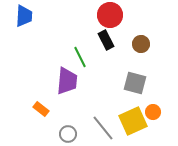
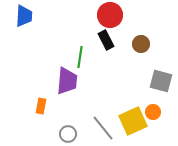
green line: rotated 35 degrees clockwise
gray square: moved 26 px right, 2 px up
orange rectangle: moved 3 px up; rotated 63 degrees clockwise
